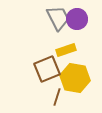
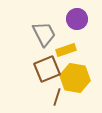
gray trapezoid: moved 14 px left, 16 px down
